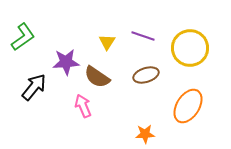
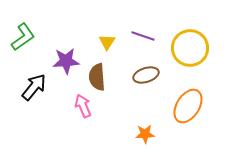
purple star: moved 1 px up
brown semicircle: rotated 52 degrees clockwise
